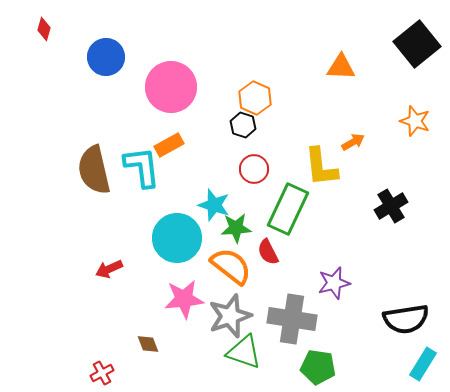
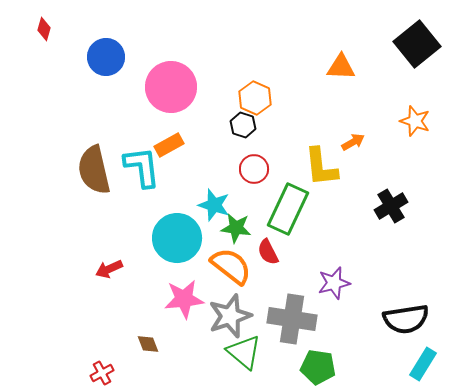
green star: rotated 12 degrees clockwise
green triangle: rotated 21 degrees clockwise
